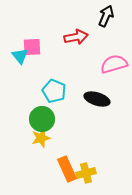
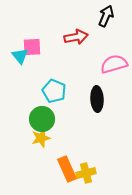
black ellipse: rotated 70 degrees clockwise
